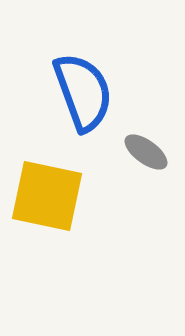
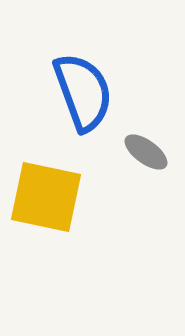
yellow square: moved 1 px left, 1 px down
